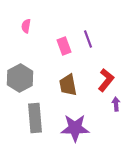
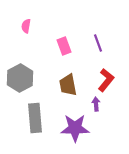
purple line: moved 10 px right, 4 px down
purple arrow: moved 20 px left
